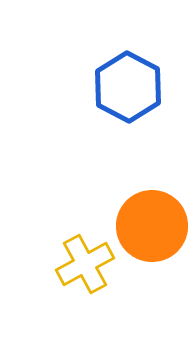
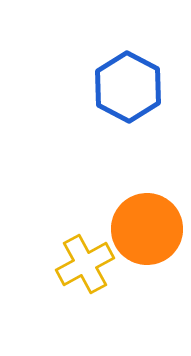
orange circle: moved 5 px left, 3 px down
